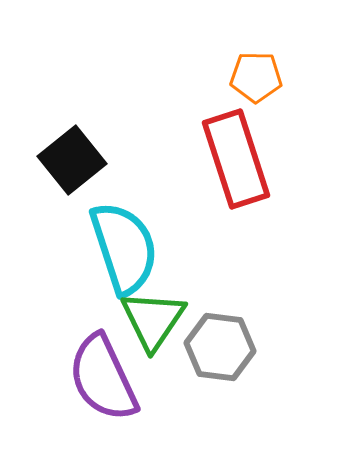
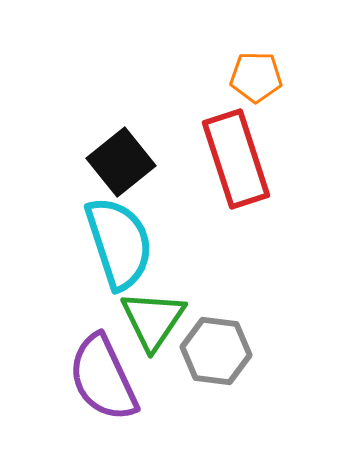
black square: moved 49 px right, 2 px down
cyan semicircle: moved 5 px left, 5 px up
gray hexagon: moved 4 px left, 4 px down
